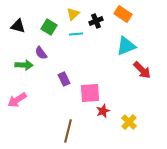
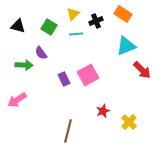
pink square: moved 2 px left, 18 px up; rotated 25 degrees counterclockwise
